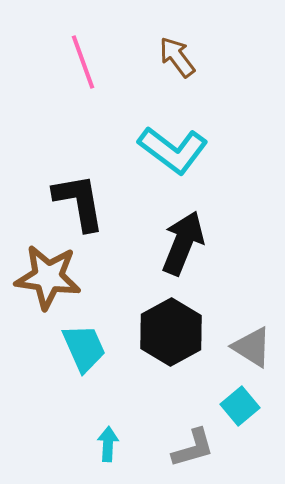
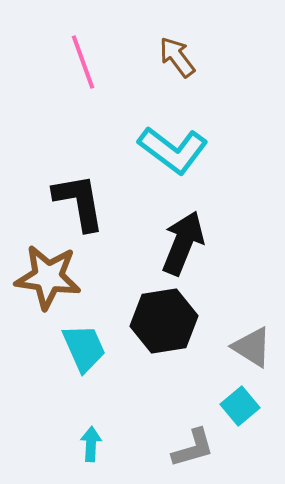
black hexagon: moved 7 px left, 11 px up; rotated 20 degrees clockwise
cyan arrow: moved 17 px left
